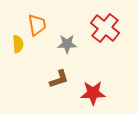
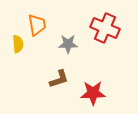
red cross: rotated 16 degrees counterclockwise
gray star: moved 1 px right
